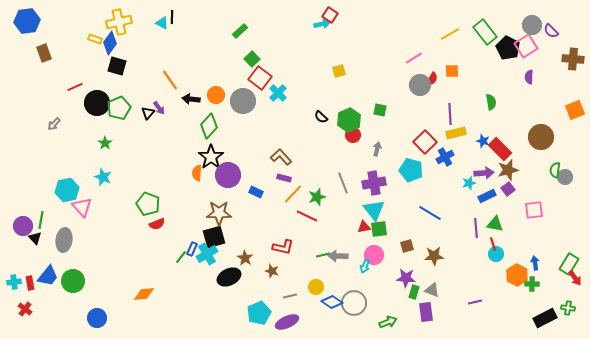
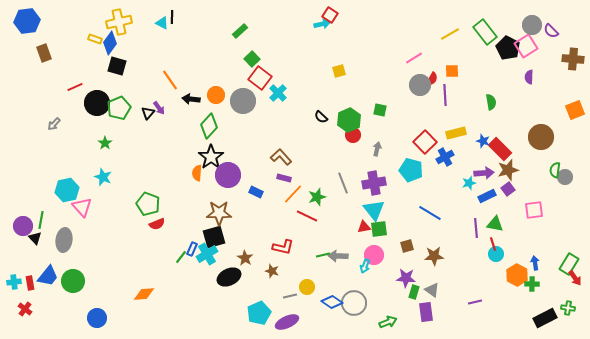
purple line at (450, 114): moved 5 px left, 19 px up
yellow circle at (316, 287): moved 9 px left
gray triangle at (432, 290): rotated 14 degrees clockwise
